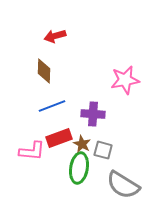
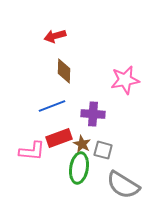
brown diamond: moved 20 px right
